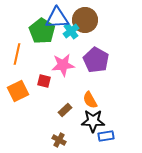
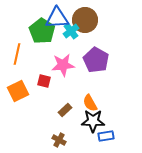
orange semicircle: moved 3 px down
